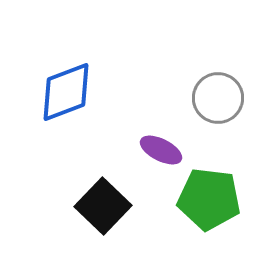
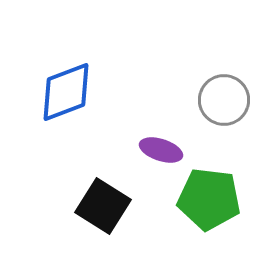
gray circle: moved 6 px right, 2 px down
purple ellipse: rotated 9 degrees counterclockwise
black square: rotated 12 degrees counterclockwise
